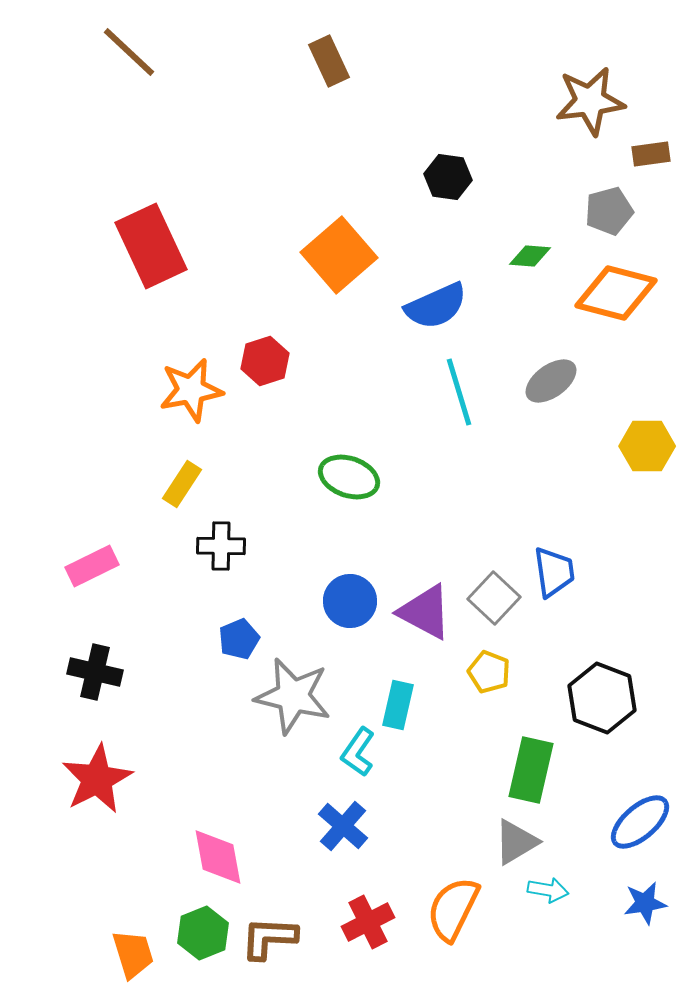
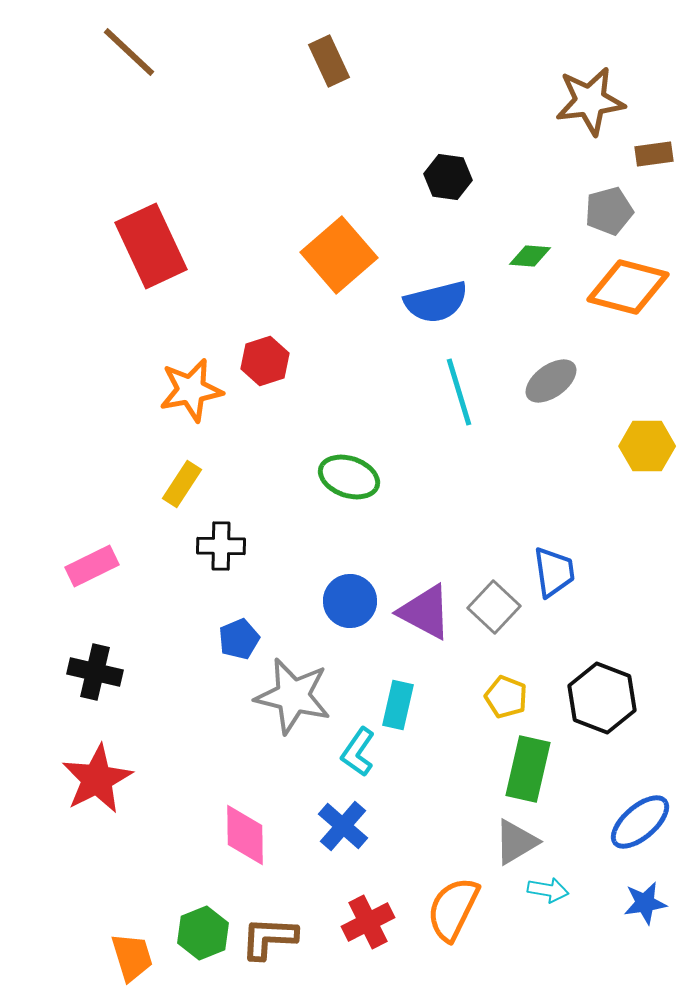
brown rectangle at (651, 154): moved 3 px right
orange diamond at (616, 293): moved 12 px right, 6 px up
blue semicircle at (436, 306): moved 4 px up; rotated 10 degrees clockwise
gray square at (494, 598): moved 9 px down
yellow pentagon at (489, 672): moved 17 px right, 25 px down
green rectangle at (531, 770): moved 3 px left, 1 px up
pink diamond at (218, 857): moved 27 px right, 22 px up; rotated 10 degrees clockwise
orange trapezoid at (133, 954): moved 1 px left, 3 px down
